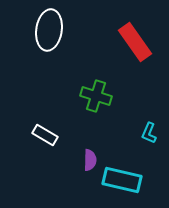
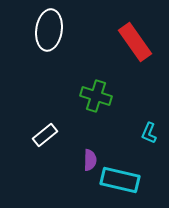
white rectangle: rotated 70 degrees counterclockwise
cyan rectangle: moved 2 px left
